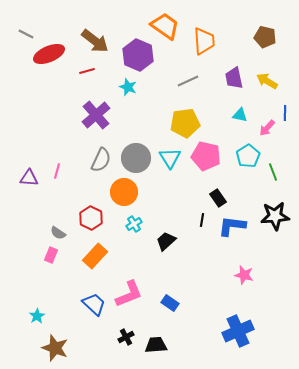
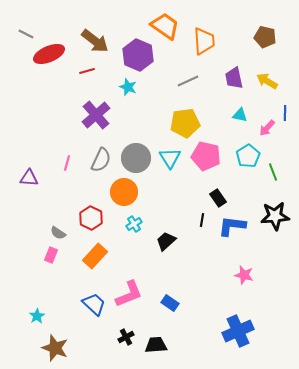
pink line at (57, 171): moved 10 px right, 8 px up
